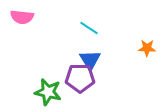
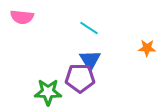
green star: rotated 12 degrees counterclockwise
